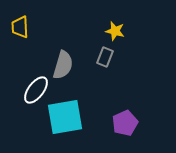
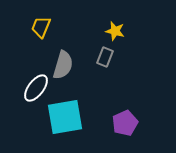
yellow trapezoid: moved 21 px right; rotated 25 degrees clockwise
white ellipse: moved 2 px up
